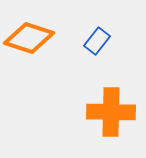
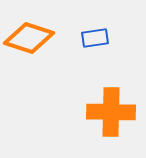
blue rectangle: moved 2 px left, 3 px up; rotated 44 degrees clockwise
